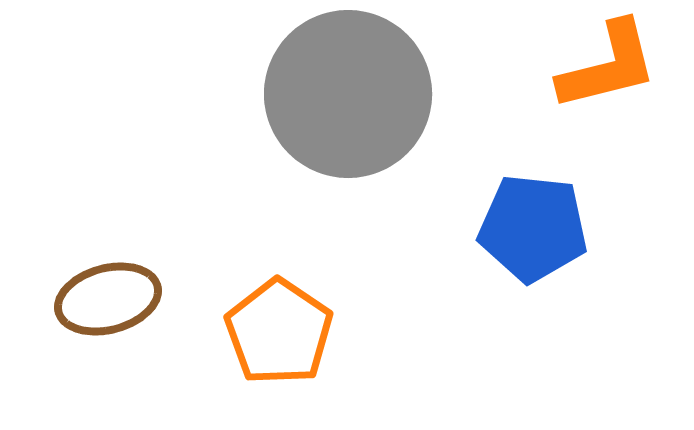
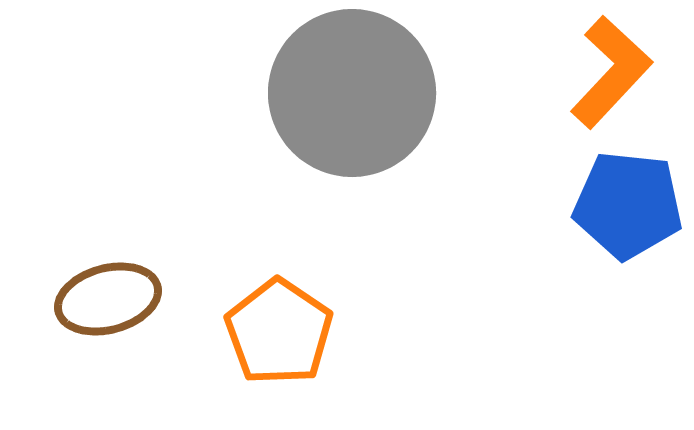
orange L-shape: moved 3 px right, 6 px down; rotated 33 degrees counterclockwise
gray circle: moved 4 px right, 1 px up
blue pentagon: moved 95 px right, 23 px up
